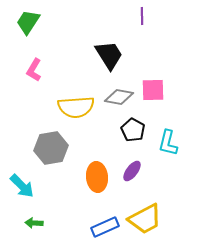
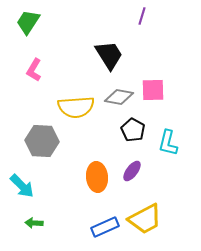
purple line: rotated 18 degrees clockwise
gray hexagon: moved 9 px left, 7 px up; rotated 12 degrees clockwise
